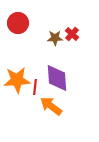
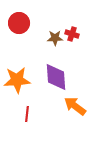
red circle: moved 1 px right
red cross: rotated 24 degrees counterclockwise
purple diamond: moved 1 px left, 1 px up
red line: moved 8 px left, 27 px down
orange arrow: moved 24 px right
